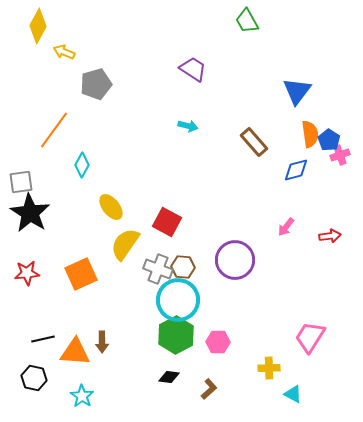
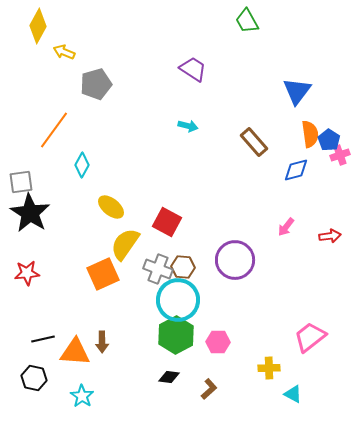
yellow ellipse: rotated 12 degrees counterclockwise
orange square: moved 22 px right
pink trapezoid: rotated 20 degrees clockwise
